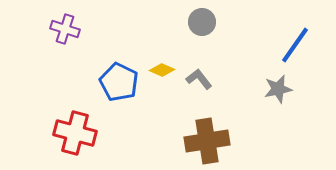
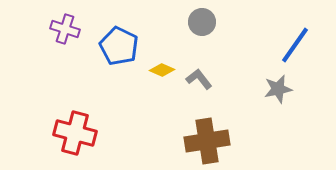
blue pentagon: moved 36 px up
